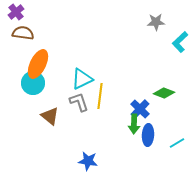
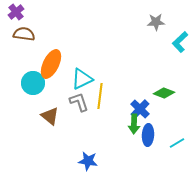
brown semicircle: moved 1 px right, 1 px down
orange ellipse: moved 13 px right
